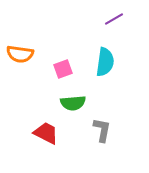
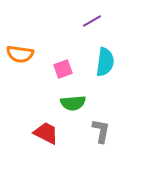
purple line: moved 22 px left, 2 px down
gray L-shape: moved 1 px left, 1 px down
